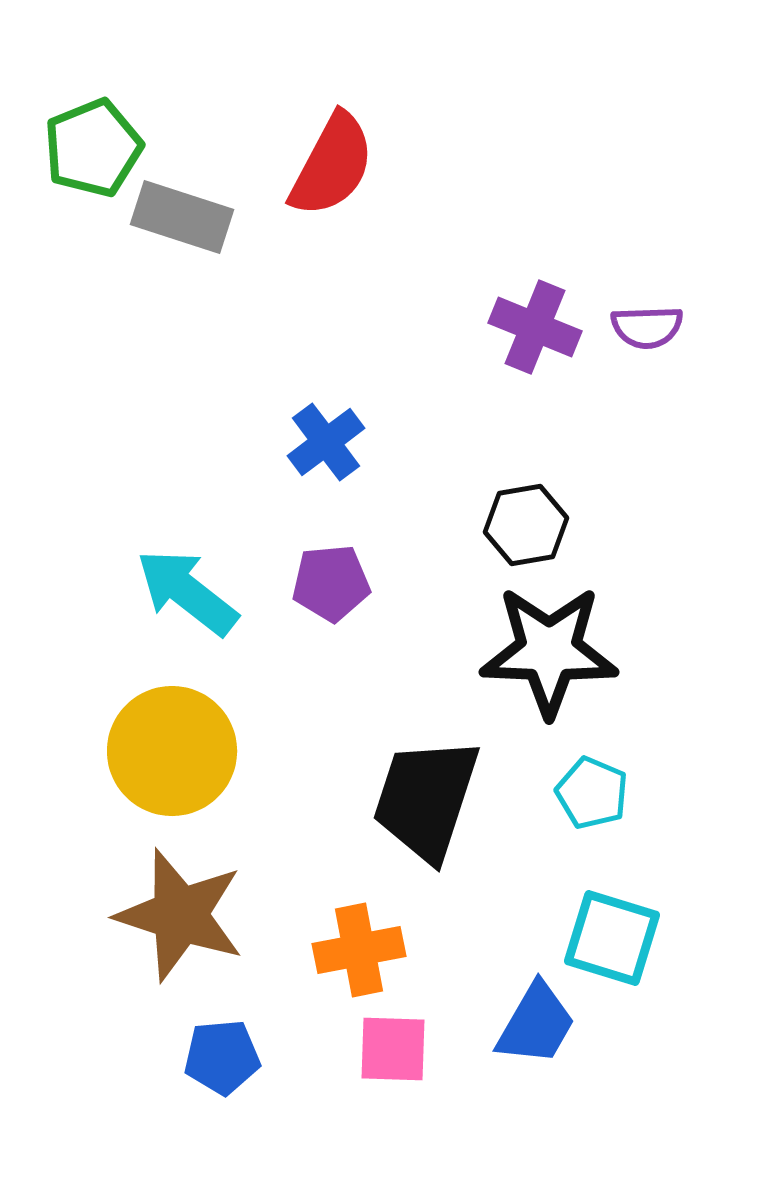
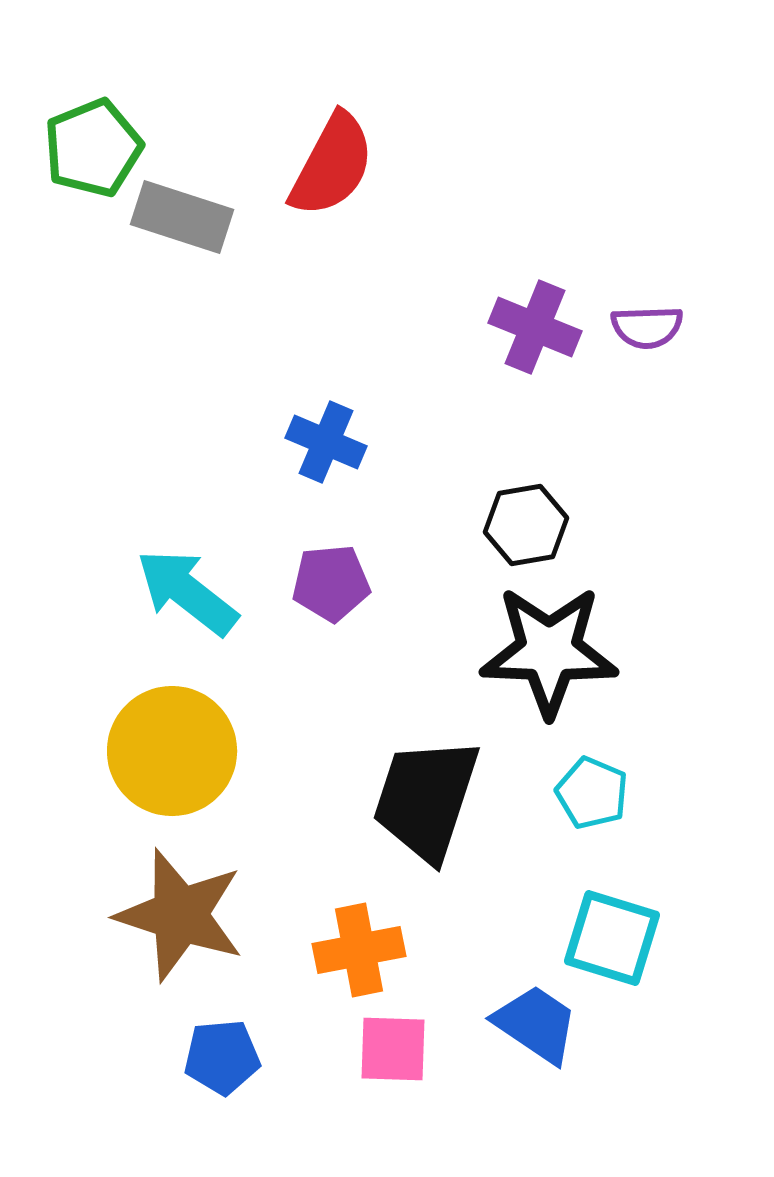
blue cross: rotated 30 degrees counterclockwise
blue trapezoid: rotated 86 degrees counterclockwise
